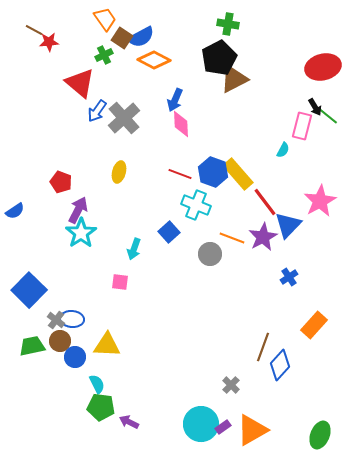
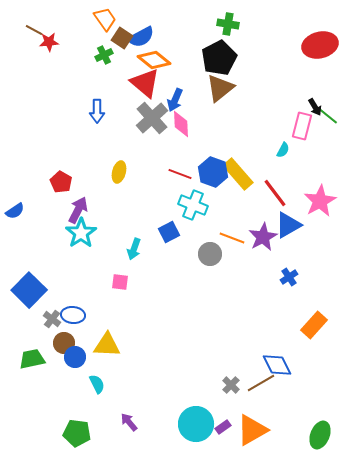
orange diamond at (154, 60): rotated 12 degrees clockwise
red ellipse at (323, 67): moved 3 px left, 22 px up
brown triangle at (234, 79): moved 14 px left, 9 px down; rotated 12 degrees counterclockwise
red triangle at (80, 83): moved 65 px right
blue arrow at (97, 111): rotated 35 degrees counterclockwise
gray cross at (124, 118): moved 28 px right
red pentagon at (61, 182): rotated 10 degrees clockwise
red line at (265, 202): moved 10 px right, 9 px up
cyan cross at (196, 205): moved 3 px left
blue triangle at (288, 225): rotated 16 degrees clockwise
blue square at (169, 232): rotated 15 degrees clockwise
blue ellipse at (72, 319): moved 1 px right, 4 px up
gray cross at (56, 320): moved 4 px left, 1 px up
brown circle at (60, 341): moved 4 px right, 2 px down
green trapezoid at (32, 346): moved 13 px down
brown line at (263, 347): moved 2 px left, 36 px down; rotated 40 degrees clockwise
blue diamond at (280, 365): moved 3 px left; rotated 68 degrees counterclockwise
green pentagon at (101, 407): moved 24 px left, 26 px down
purple arrow at (129, 422): rotated 24 degrees clockwise
cyan circle at (201, 424): moved 5 px left
